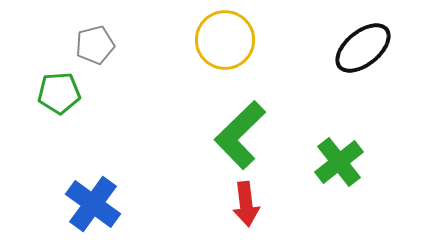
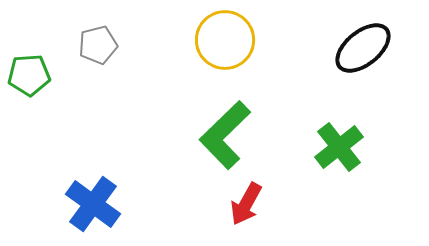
gray pentagon: moved 3 px right
green pentagon: moved 30 px left, 18 px up
green L-shape: moved 15 px left
green cross: moved 15 px up
red arrow: rotated 36 degrees clockwise
